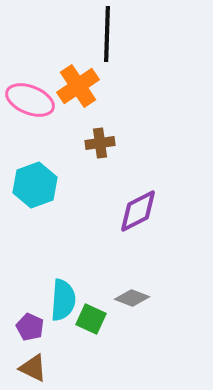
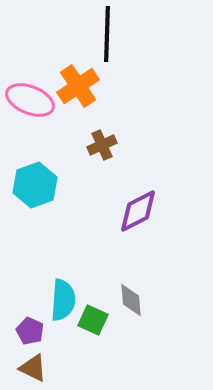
brown cross: moved 2 px right, 2 px down; rotated 16 degrees counterclockwise
gray diamond: moved 1 px left, 2 px down; rotated 64 degrees clockwise
green square: moved 2 px right, 1 px down
purple pentagon: moved 4 px down
